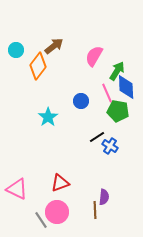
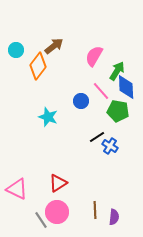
pink line: moved 6 px left, 2 px up; rotated 18 degrees counterclockwise
cyan star: rotated 18 degrees counterclockwise
red triangle: moved 2 px left; rotated 12 degrees counterclockwise
purple semicircle: moved 10 px right, 20 px down
